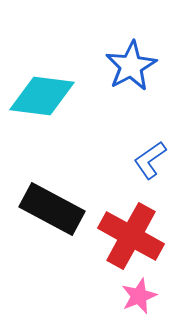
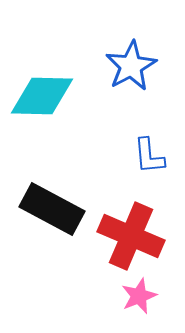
cyan diamond: rotated 6 degrees counterclockwise
blue L-shape: moved 1 px left, 4 px up; rotated 60 degrees counterclockwise
red cross: rotated 6 degrees counterclockwise
